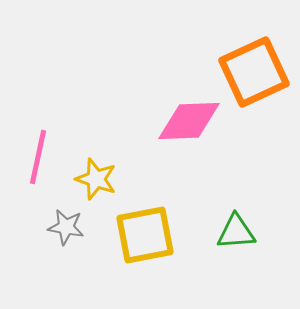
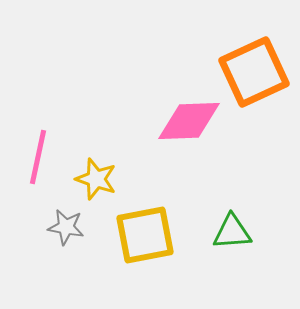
green triangle: moved 4 px left
